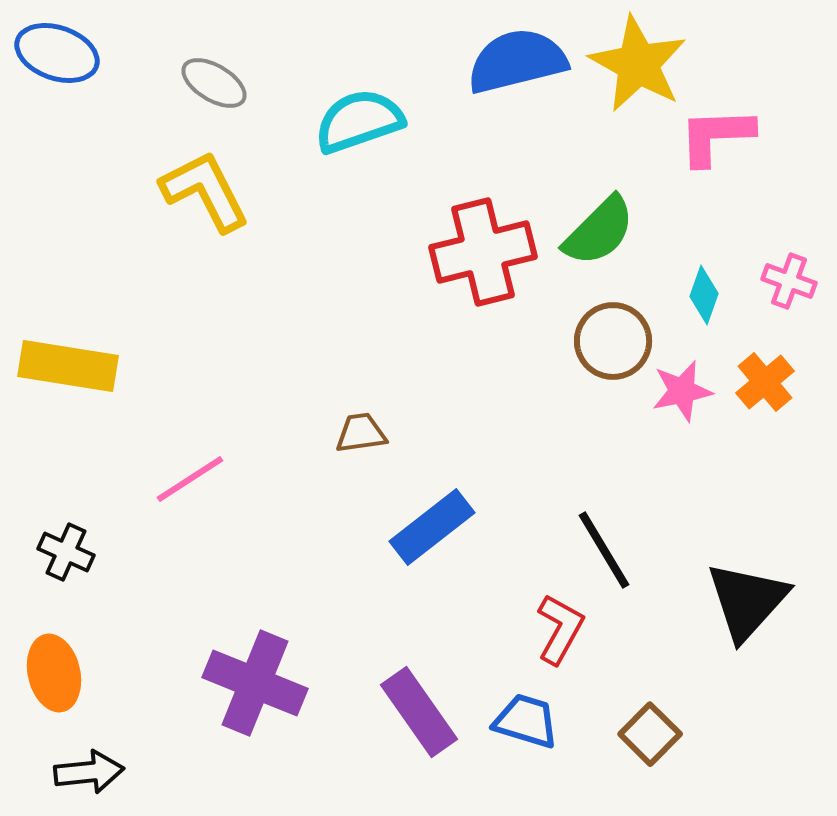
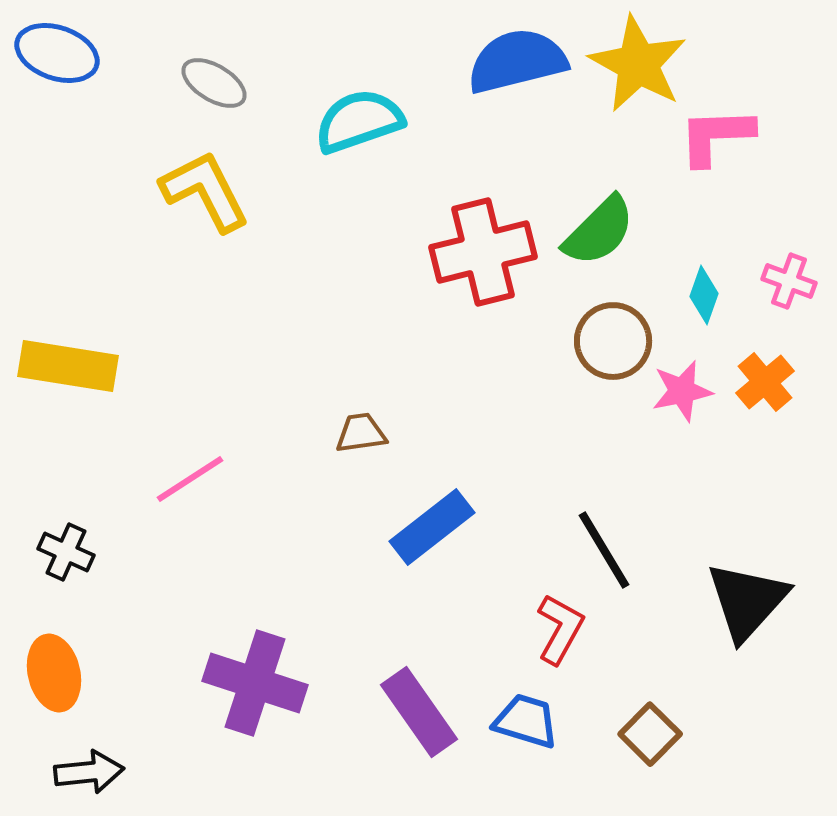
purple cross: rotated 4 degrees counterclockwise
